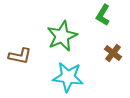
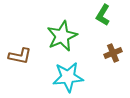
brown cross: rotated 30 degrees clockwise
cyan star: rotated 12 degrees counterclockwise
